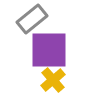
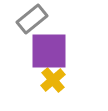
purple square: moved 1 px down
